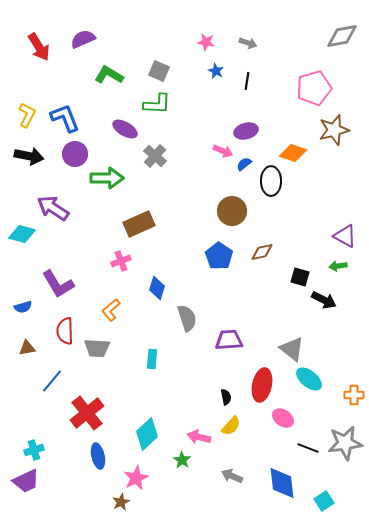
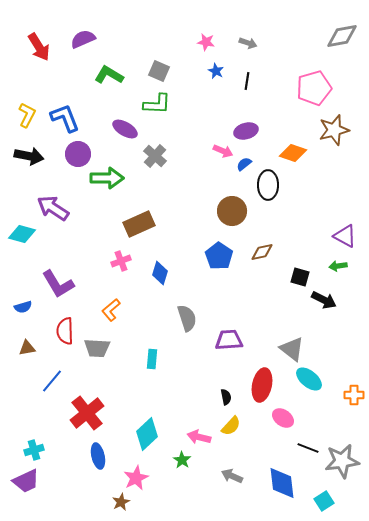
purple circle at (75, 154): moved 3 px right
black ellipse at (271, 181): moved 3 px left, 4 px down
blue diamond at (157, 288): moved 3 px right, 15 px up
gray star at (345, 443): moved 3 px left, 18 px down
